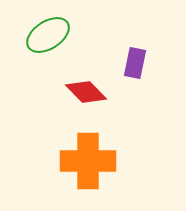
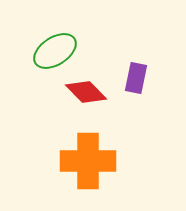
green ellipse: moved 7 px right, 16 px down
purple rectangle: moved 1 px right, 15 px down
